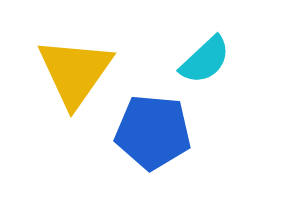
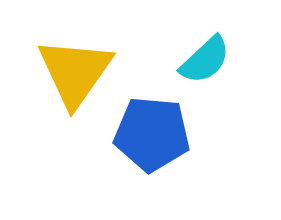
blue pentagon: moved 1 px left, 2 px down
